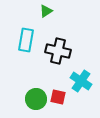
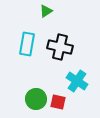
cyan rectangle: moved 1 px right, 4 px down
black cross: moved 2 px right, 4 px up
cyan cross: moved 4 px left
red square: moved 5 px down
